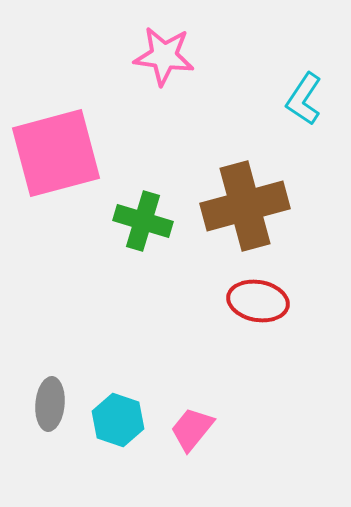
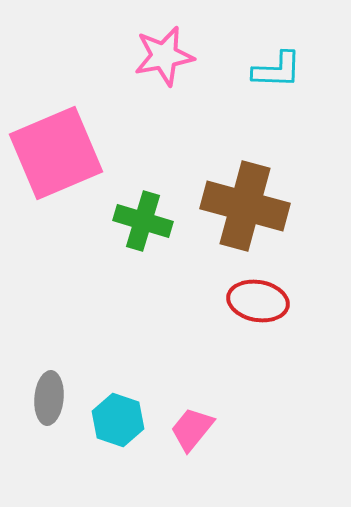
pink star: rotated 18 degrees counterclockwise
cyan L-shape: moved 27 px left, 29 px up; rotated 122 degrees counterclockwise
pink square: rotated 8 degrees counterclockwise
brown cross: rotated 30 degrees clockwise
gray ellipse: moved 1 px left, 6 px up
